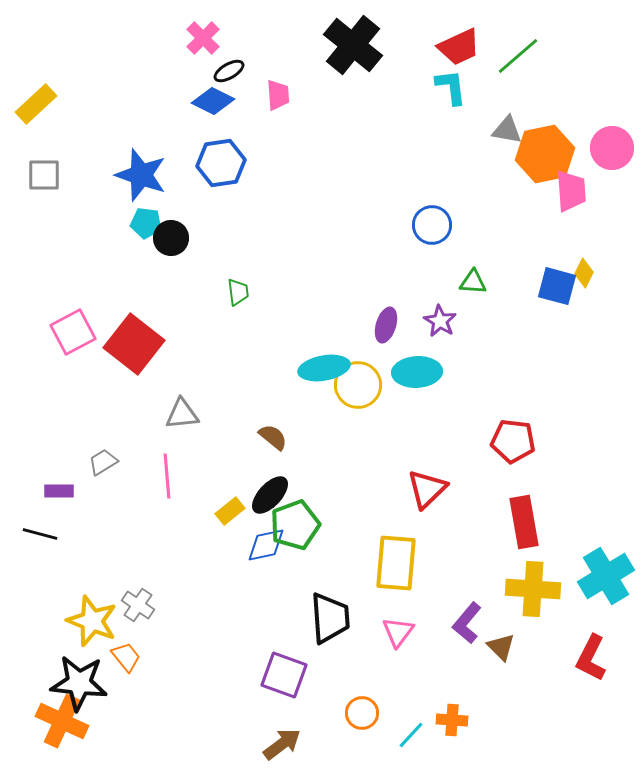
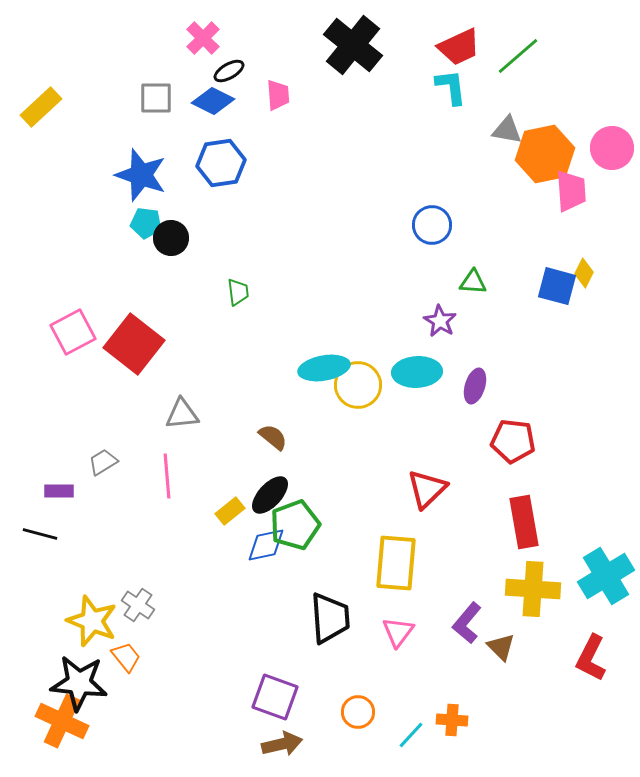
yellow rectangle at (36, 104): moved 5 px right, 3 px down
gray square at (44, 175): moved 112 px right, 77 px up
purple ellipse at (386, 325): moved 89 px right, 61 px down
purple square at (284, 675): moved 9 px left, 22 px down
orange circle at (362, 713): moved 4 px left, 1 px up
brown arrow at (282, 744): rotated 24 degrees clockwise
